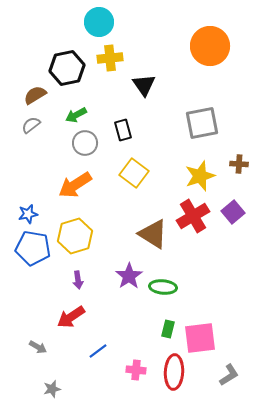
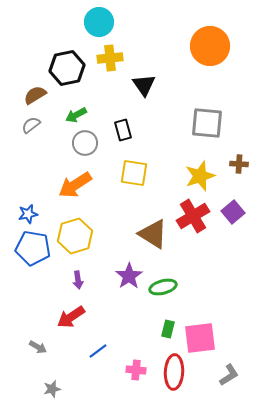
gray square: moved 5 px right; rotated 16 degrees clockwise
yellow square: rotated 28 degrees counterclockwise
green ellipse: rotated 20 degrees counterclockwise
